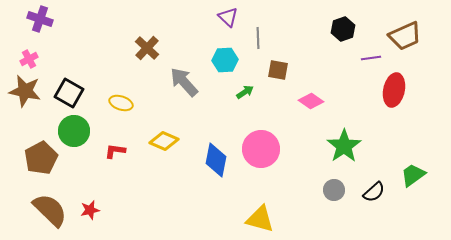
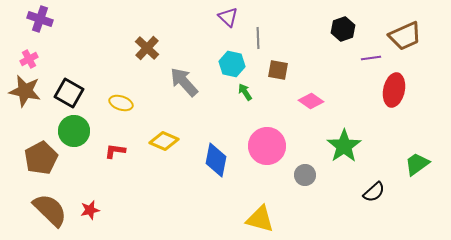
cyan hexagon: moved 7 px right, 4 px down; rotated 15 degrees clockwise
green arrow: rotated 90 degrees counterclockwise
pink circle: moved 6 px right, 3 px up
green trapezoid: moved 4 px right, 11 px up
gray circle: moved 29 px left, 15 px up
